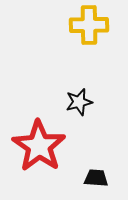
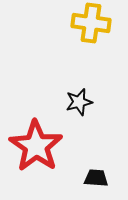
yellow cross: moved 2 px right, 2 px up; rotated 9 degrees clockwise
red star: moved 3 px left
